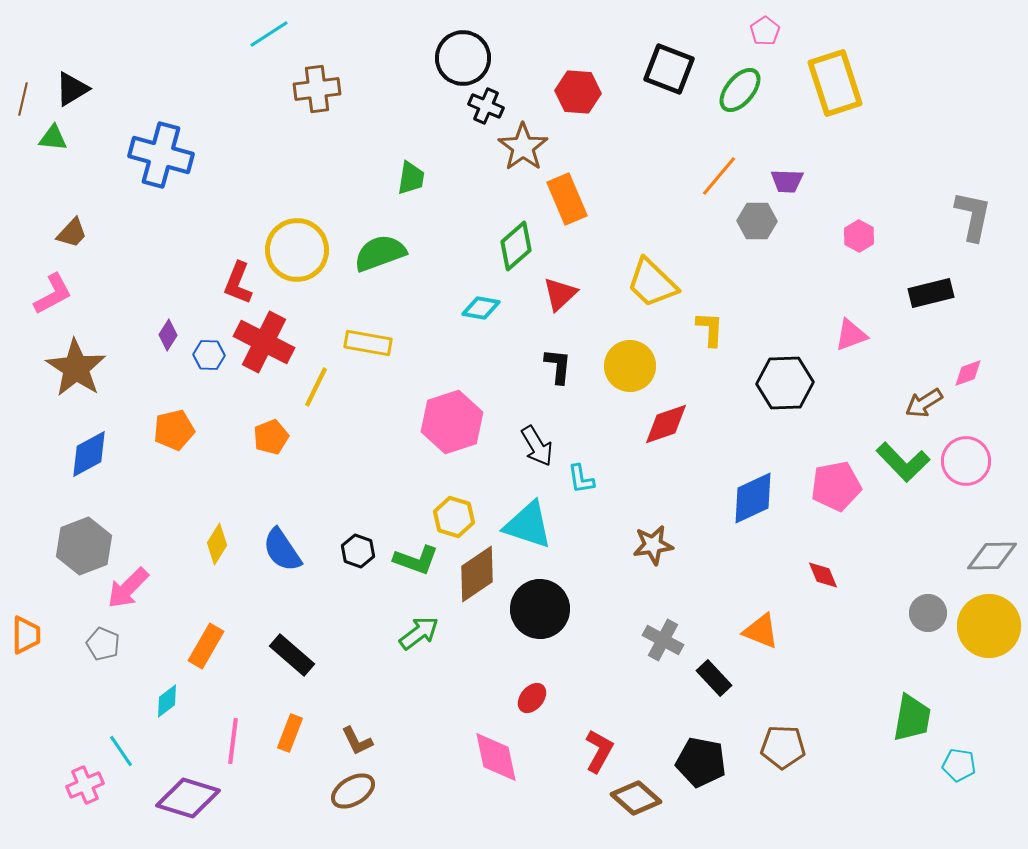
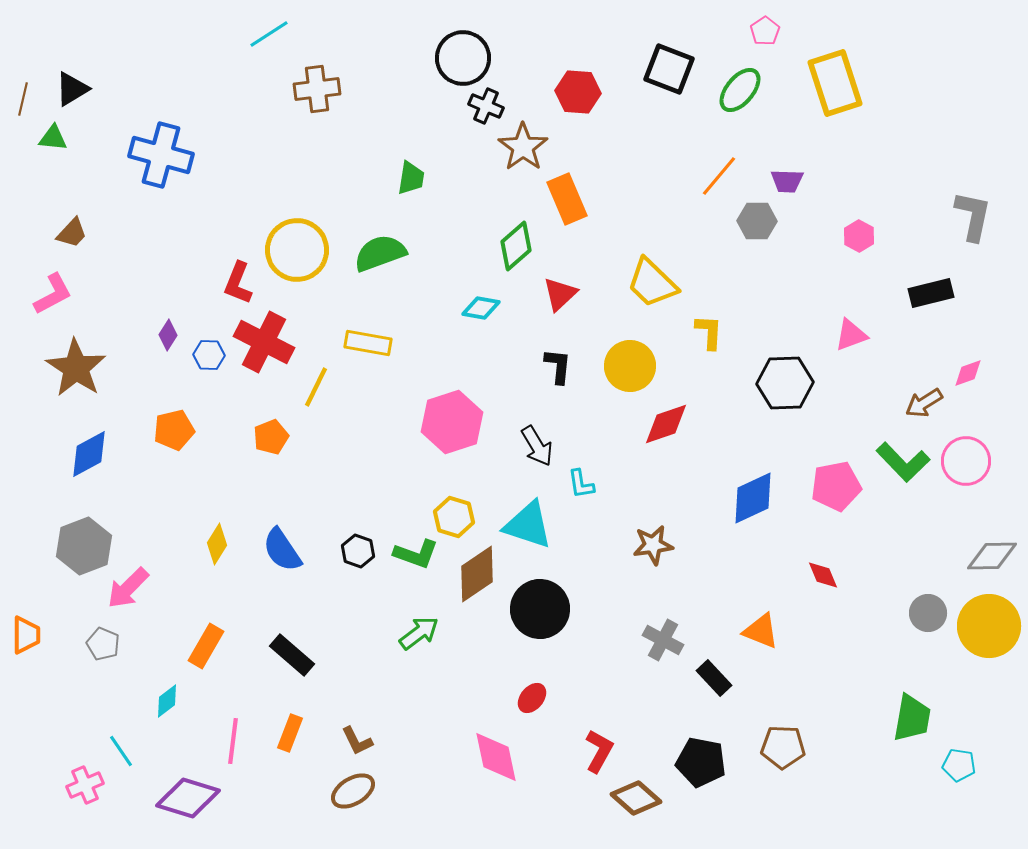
yellow L-shape at (710, 329): moved 1 px left, 3 px down
cyan L-shape at (581, 479): moved 5 px down
green L-shape at (416, 560): moved 6 px up
